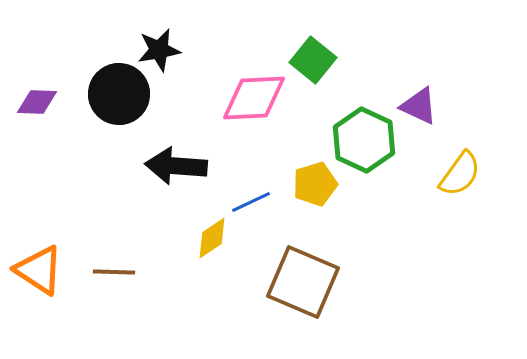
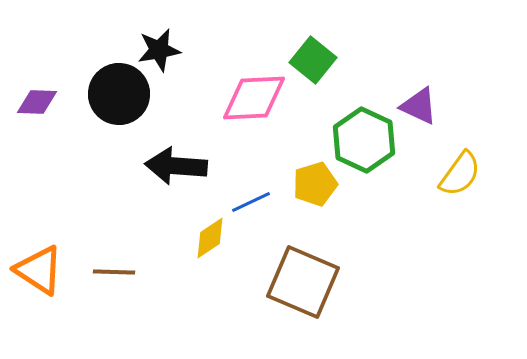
yellow diamond: moved 2 px left
